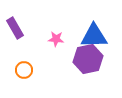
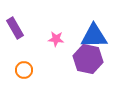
purple hexagon: rotated 24 degrees clockwise
